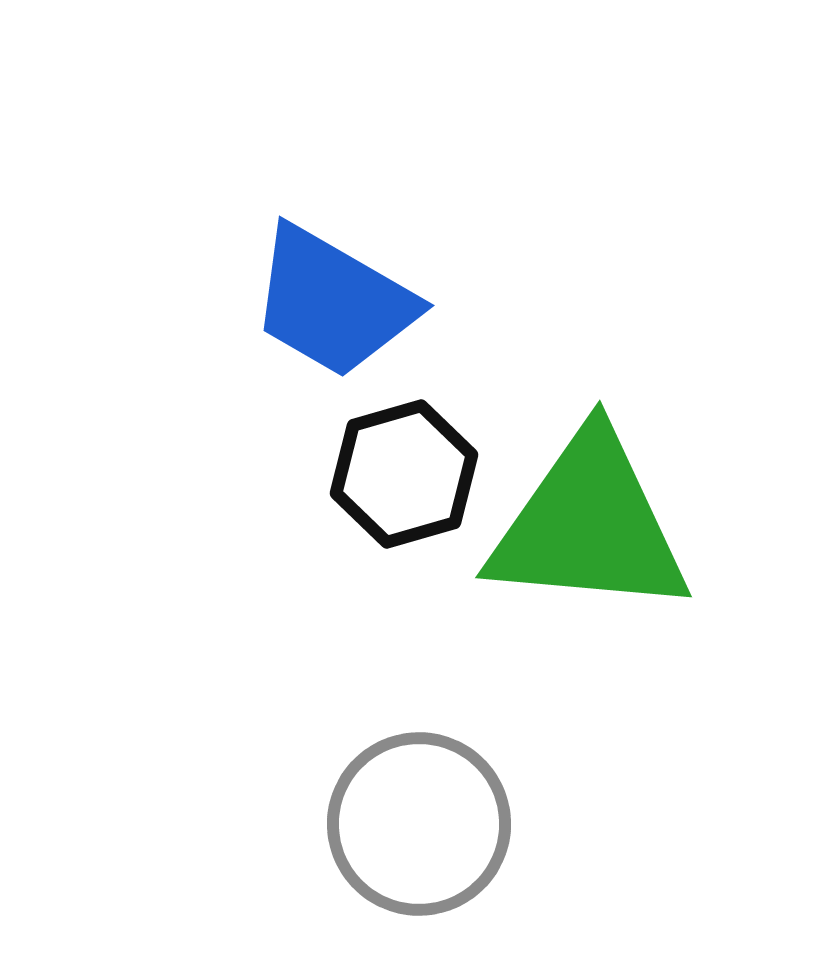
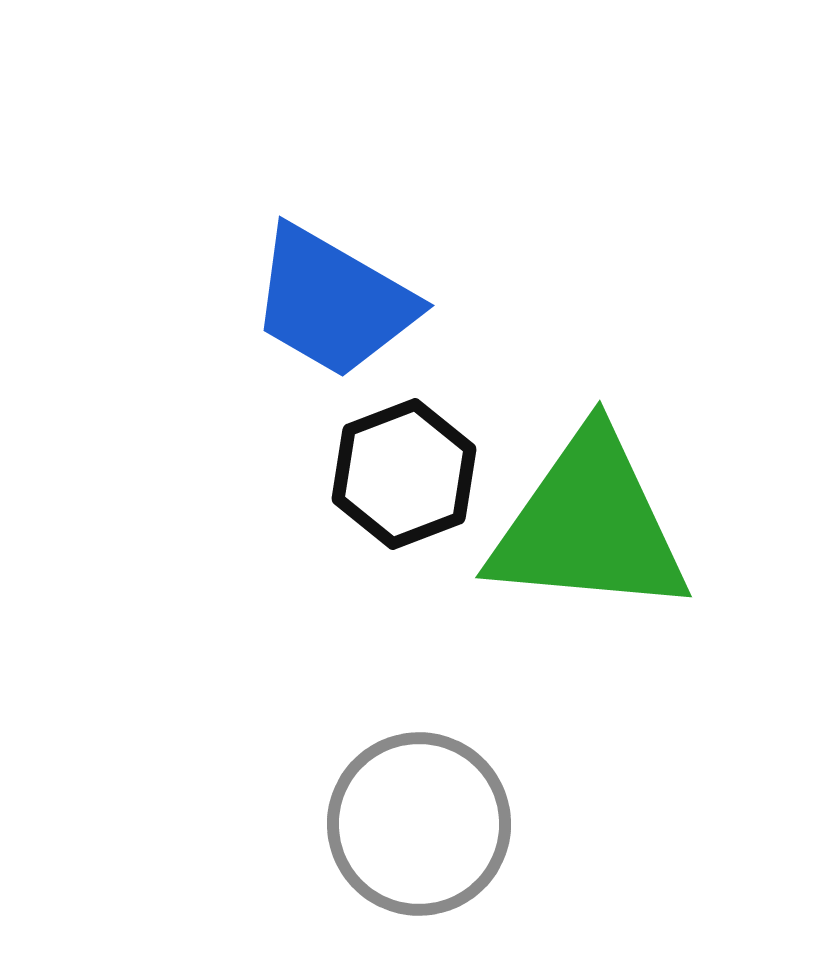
black hexagon: rotated 5 degrees counterclockwise
